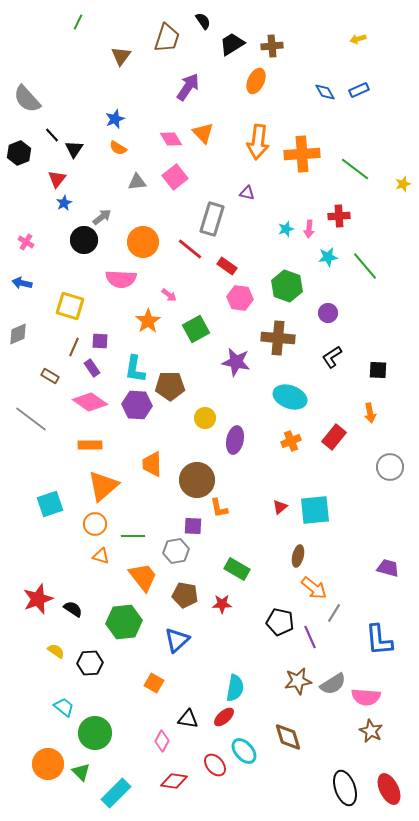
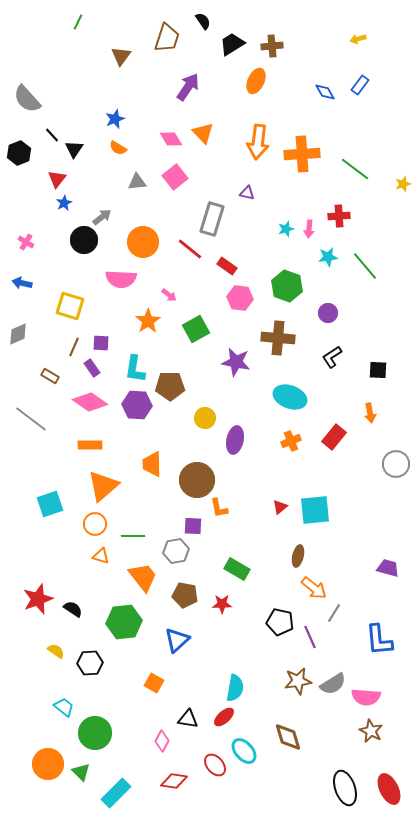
blue rectangle at (359, 90): moved 1 px right, 5 px up; rotated 30 degrees counterclockwise
purple square at (100, 341): moved 1 px right, 2 px down
gray circle at (390, 467): moved 6 px right, 3 px up
